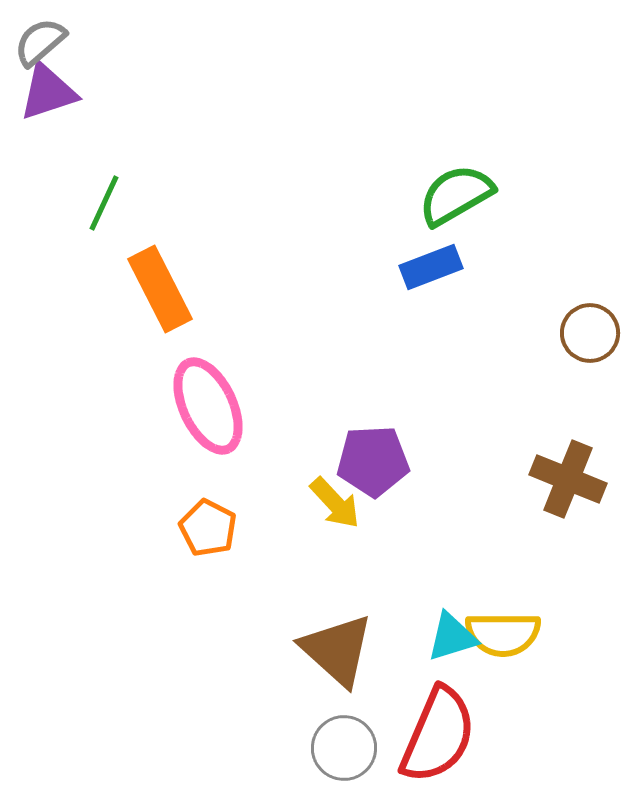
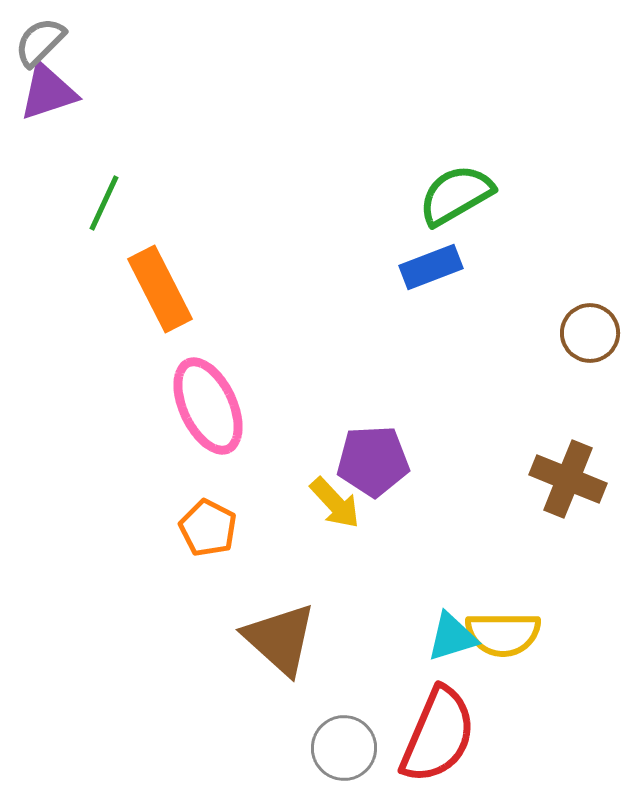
gray semicircle: rotated 4 degrees counterclockwise
brown triangle: moved 57 px left, 11 px up
